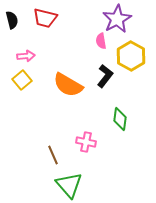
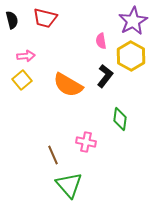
purple star: moved 16 px right, 2 px down
